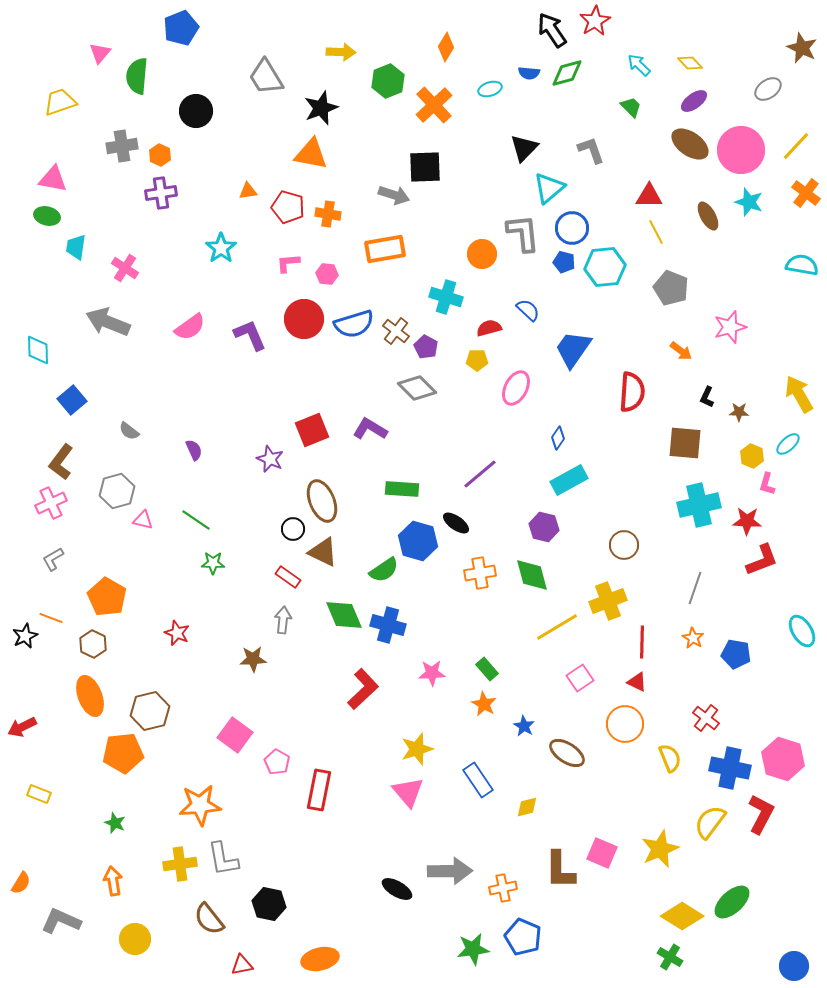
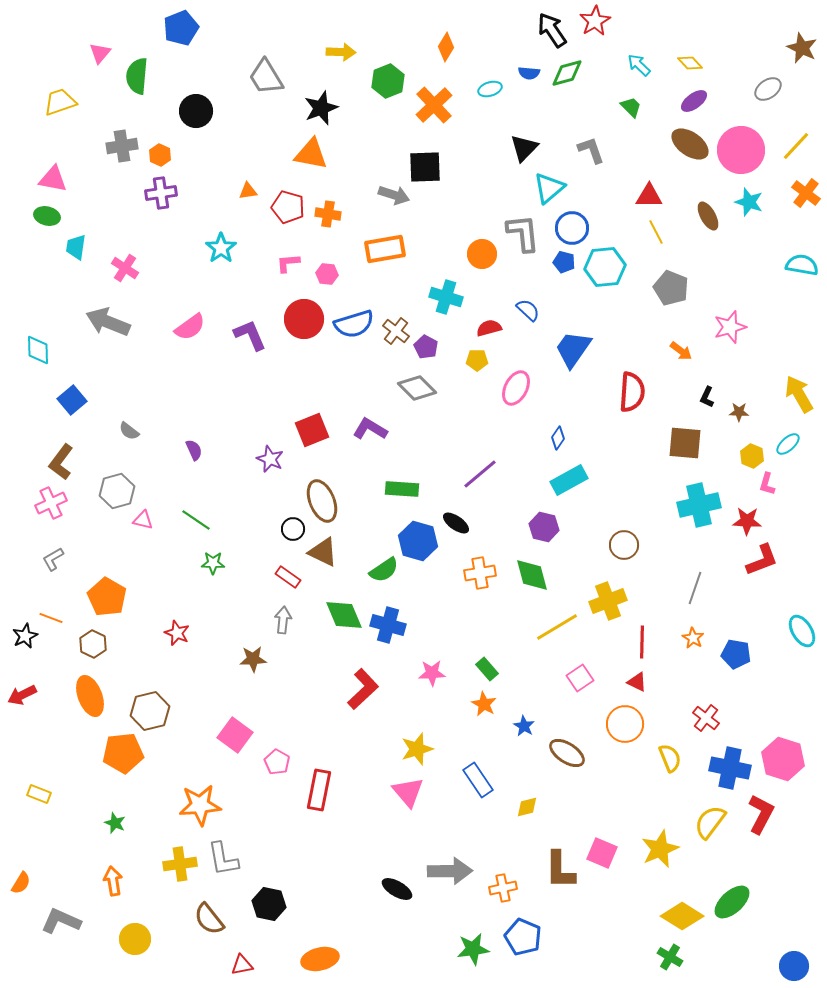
red arrow at (22, 727): moved 32 px up
